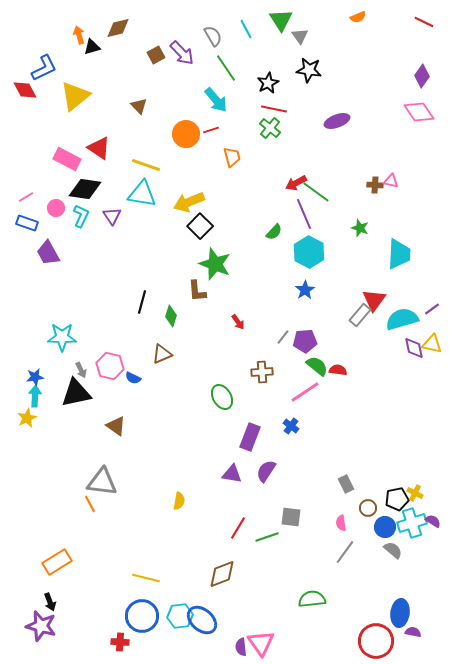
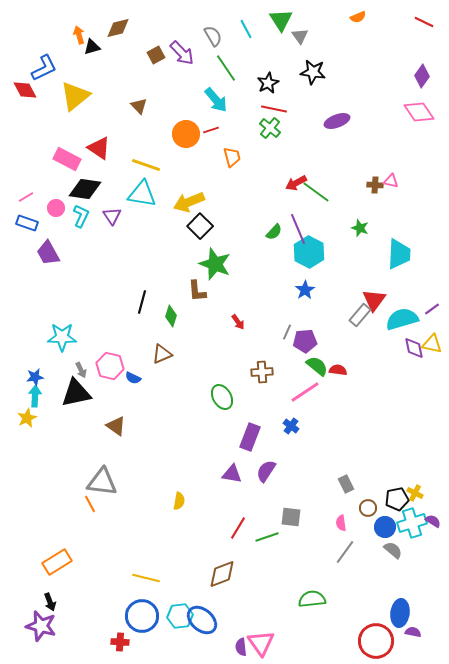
black star at (309, 70): moved 4 px right, 2 px down
purple line at (304, 214): moved 6 px left, 15 px down
gray line at (283, 337): moved 4 px right, 5 px up; rotated 14 degrees counterclockwise
